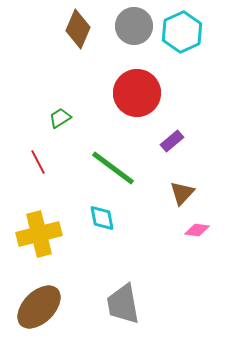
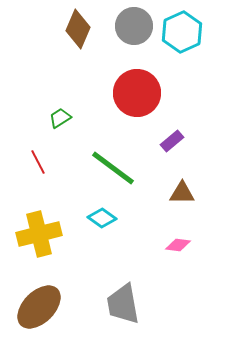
brown triangle: rotated 48 degrees clockwise
cyan diamond: rotated 44 degrees counterclockwise
pink diamond: moved 19 px left, 15 px down
